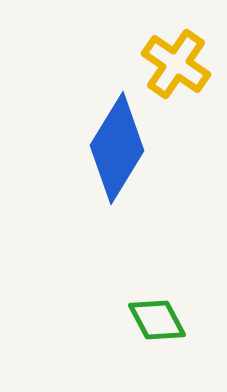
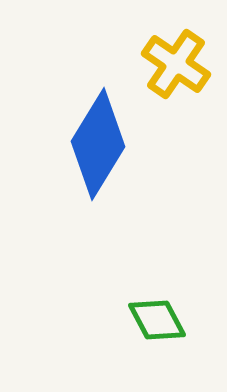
blue diamond: moved 19 px left, 4 px up
